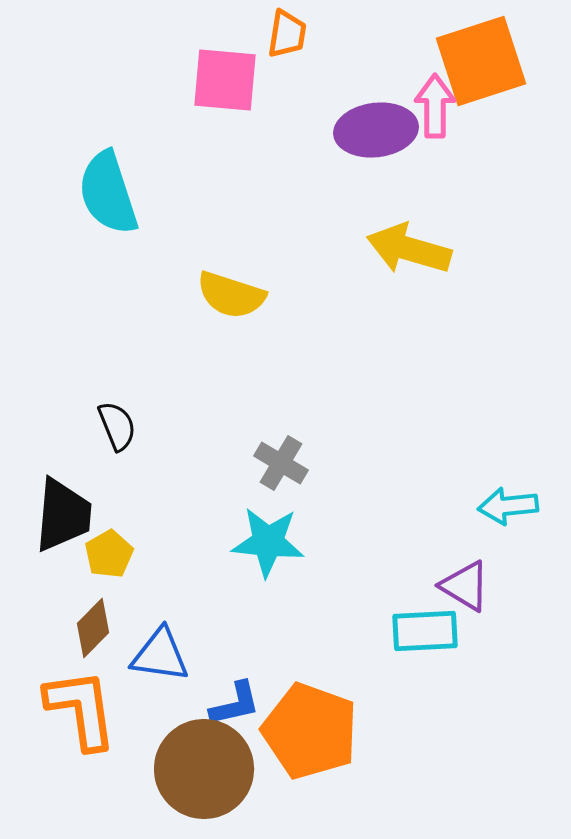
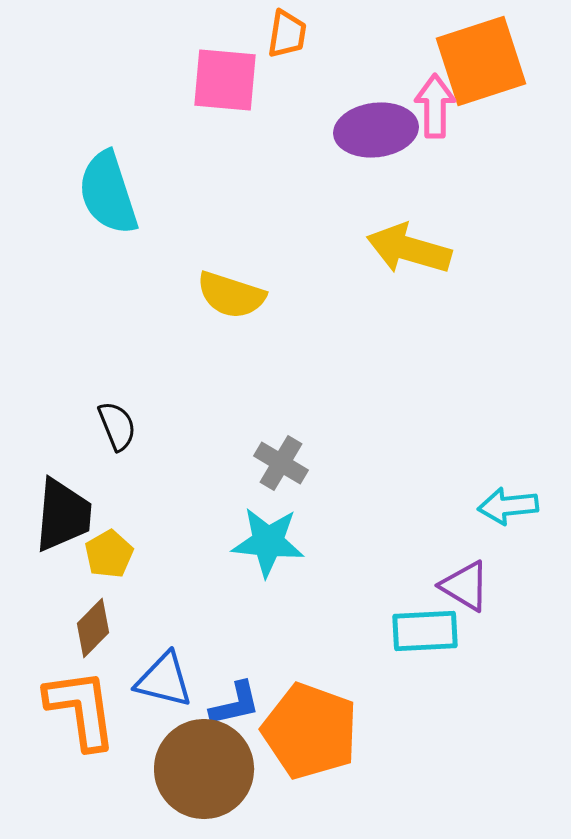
blue triangle: moved 4 px right, 25 px down; rotated 6 degrees clockwise
